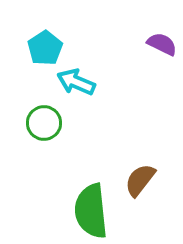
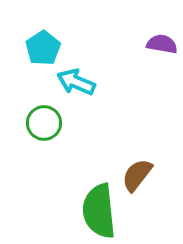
purple semicircle: rotated 16 degrees counterclockwise
cyan pentagon: moved 2 px left
brown semicircle: moved 3 px left, 5 px up
green semicircle: moved 8 px right
